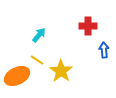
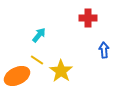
red cross: moved 8 px up
